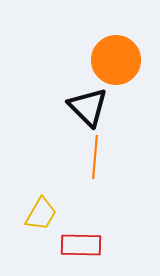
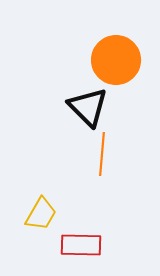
orange line: moved 7 px right, 3 px up
